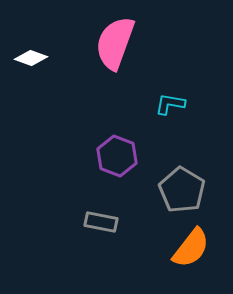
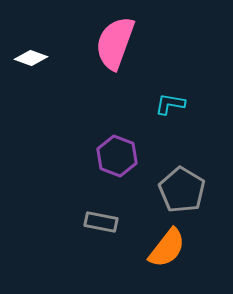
orange semicircle: moved 24 px left
